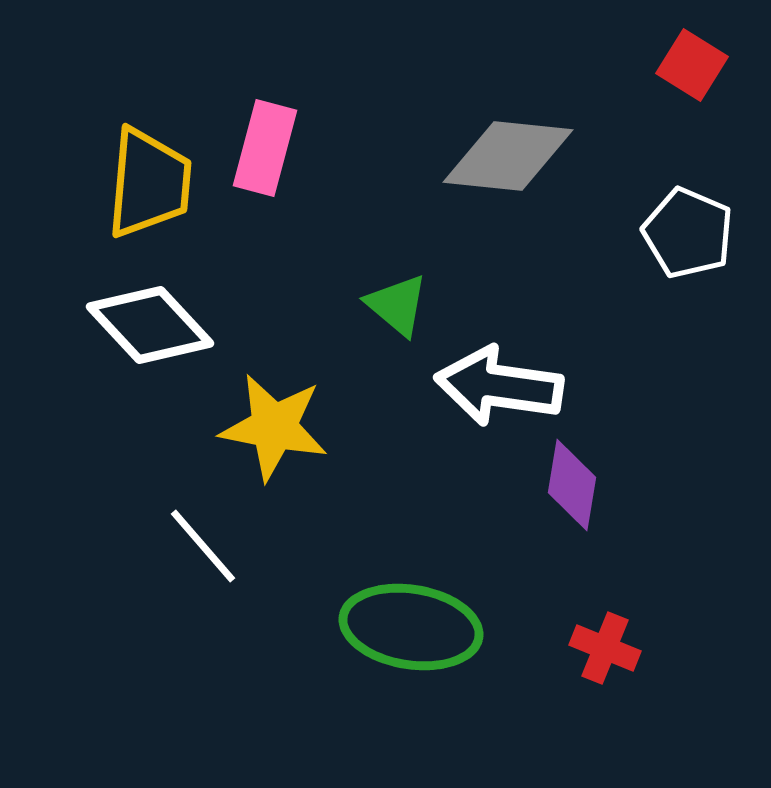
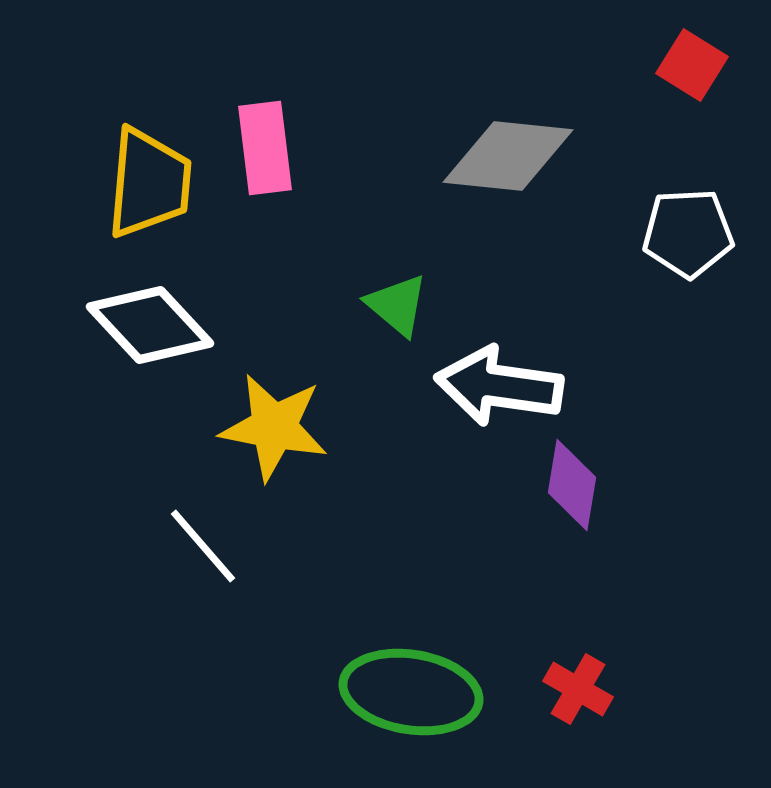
pink rectangle: rotated 22 degrees counterclockwise
white pentagon: rotated 26 degrees counterclockwise
green ellipse: moved 65 px down
red cross: moved 27 px left, 41 px down; rotated 8 degrees clockwise
